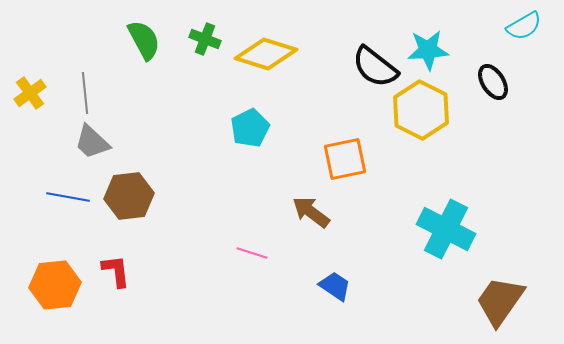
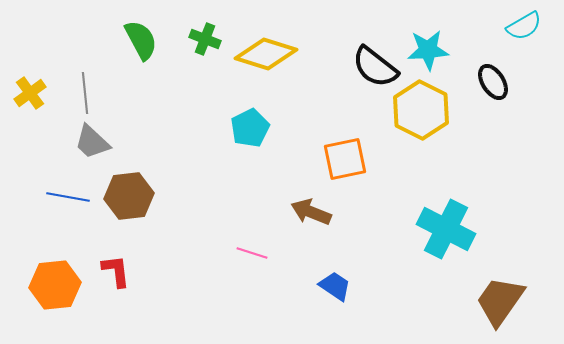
green semicircle: moved 3 px left
brown arrow: rotated 15 degrees counterclockwise
